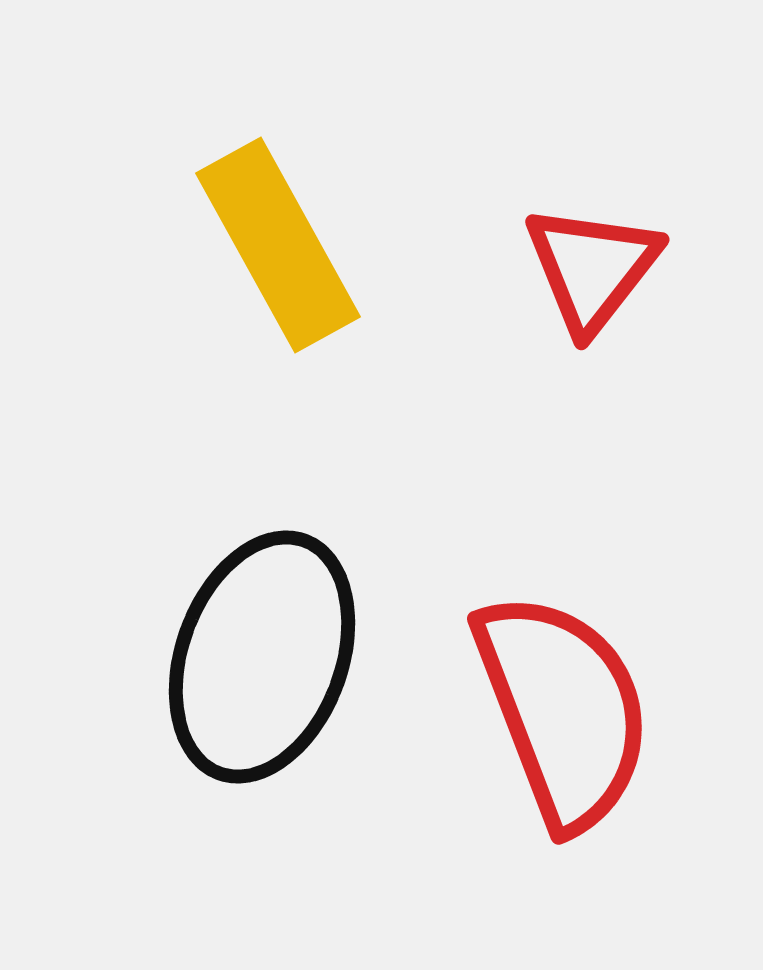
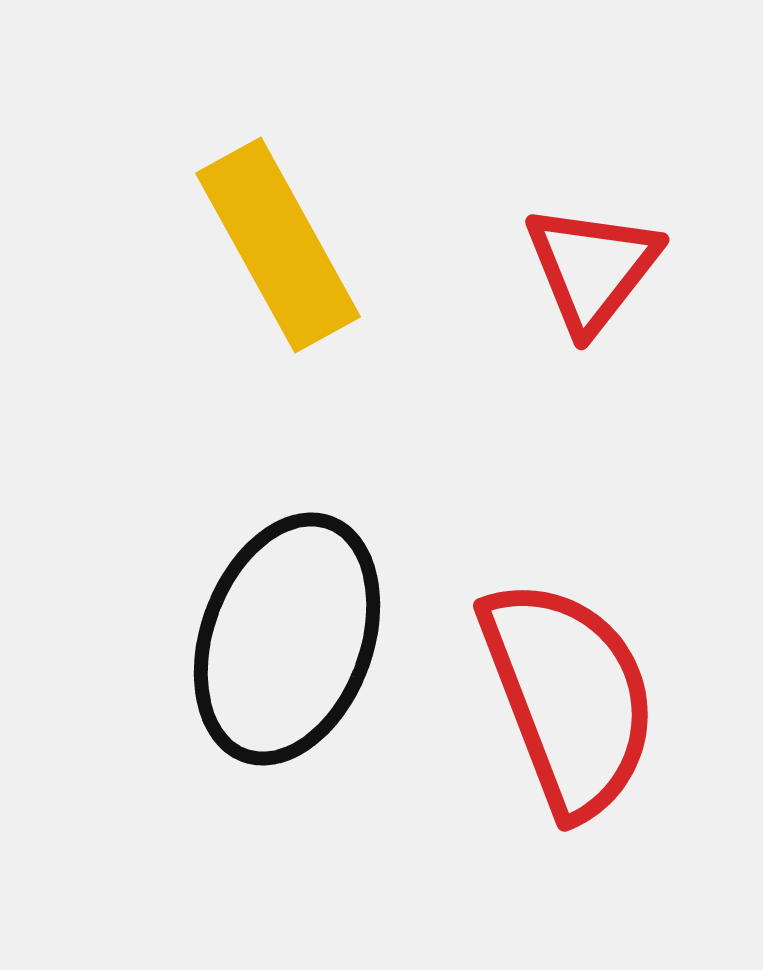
black ellipse: moved 25 px right, 18 px up
red semicircle: moved 6 px right, 13 px up
